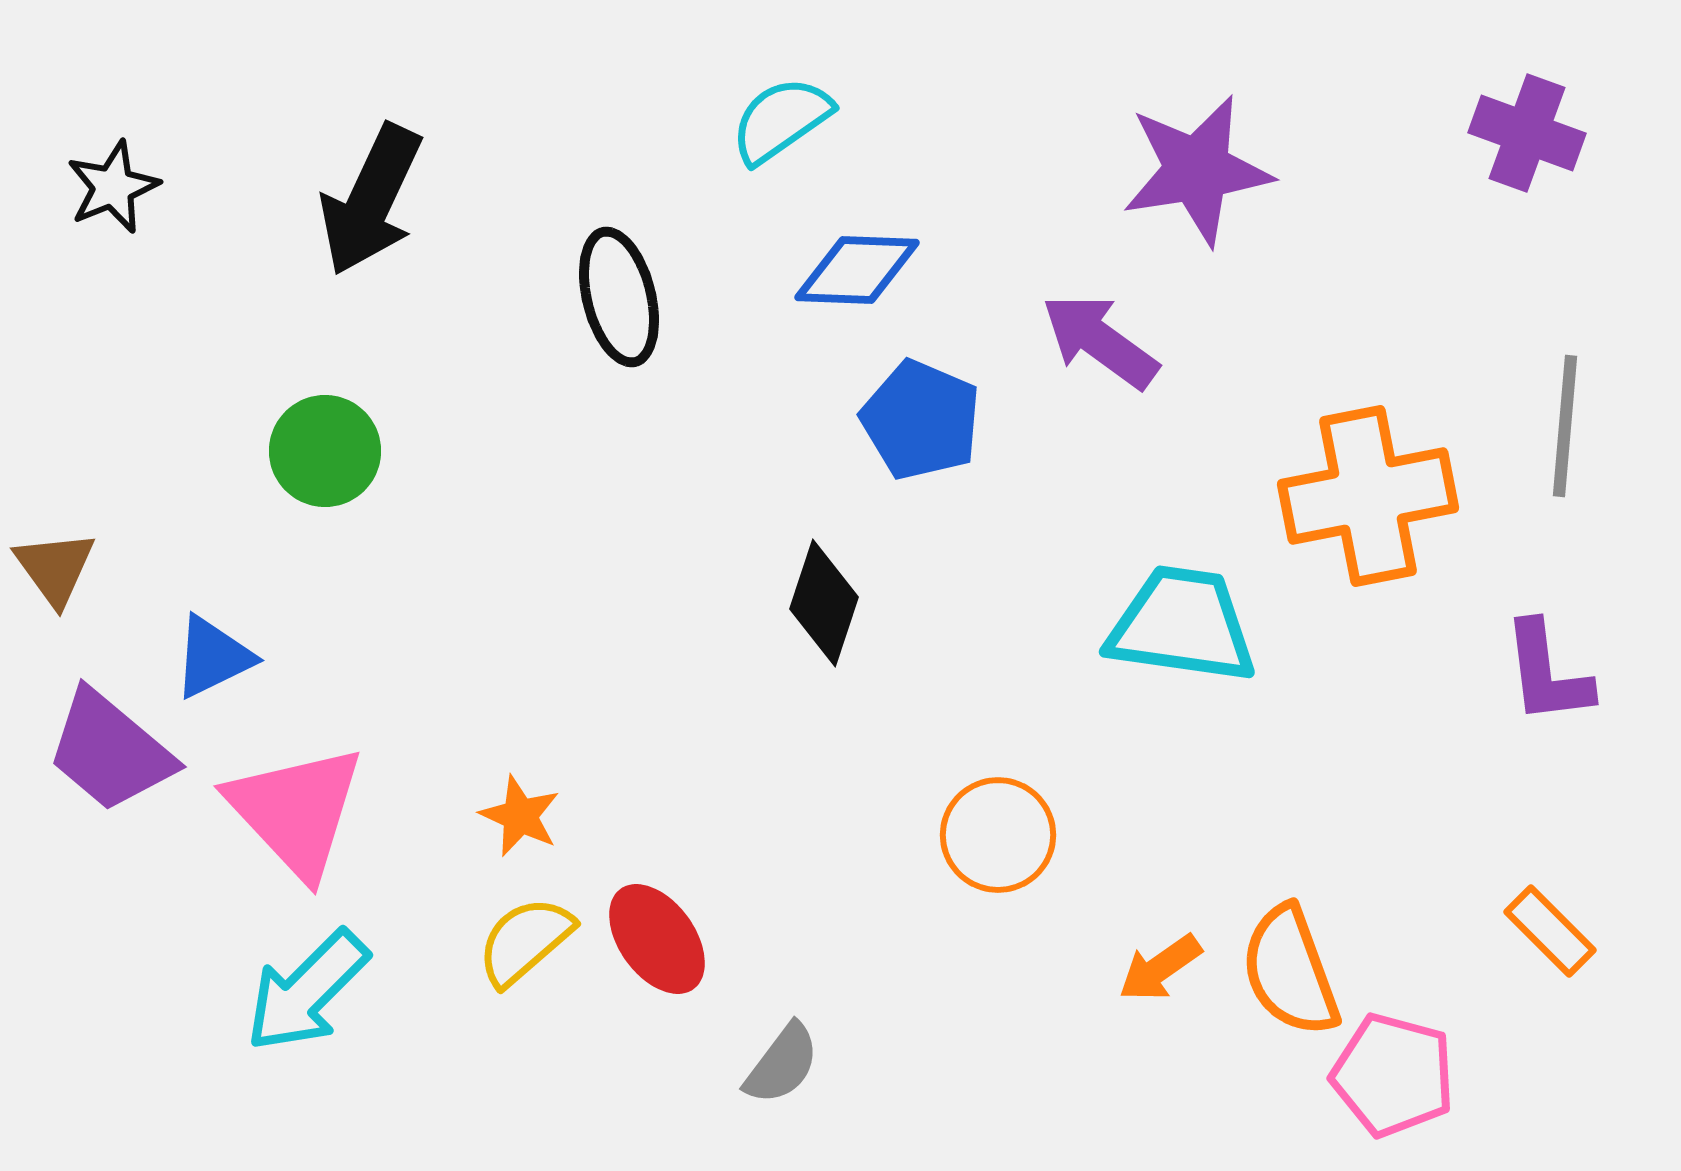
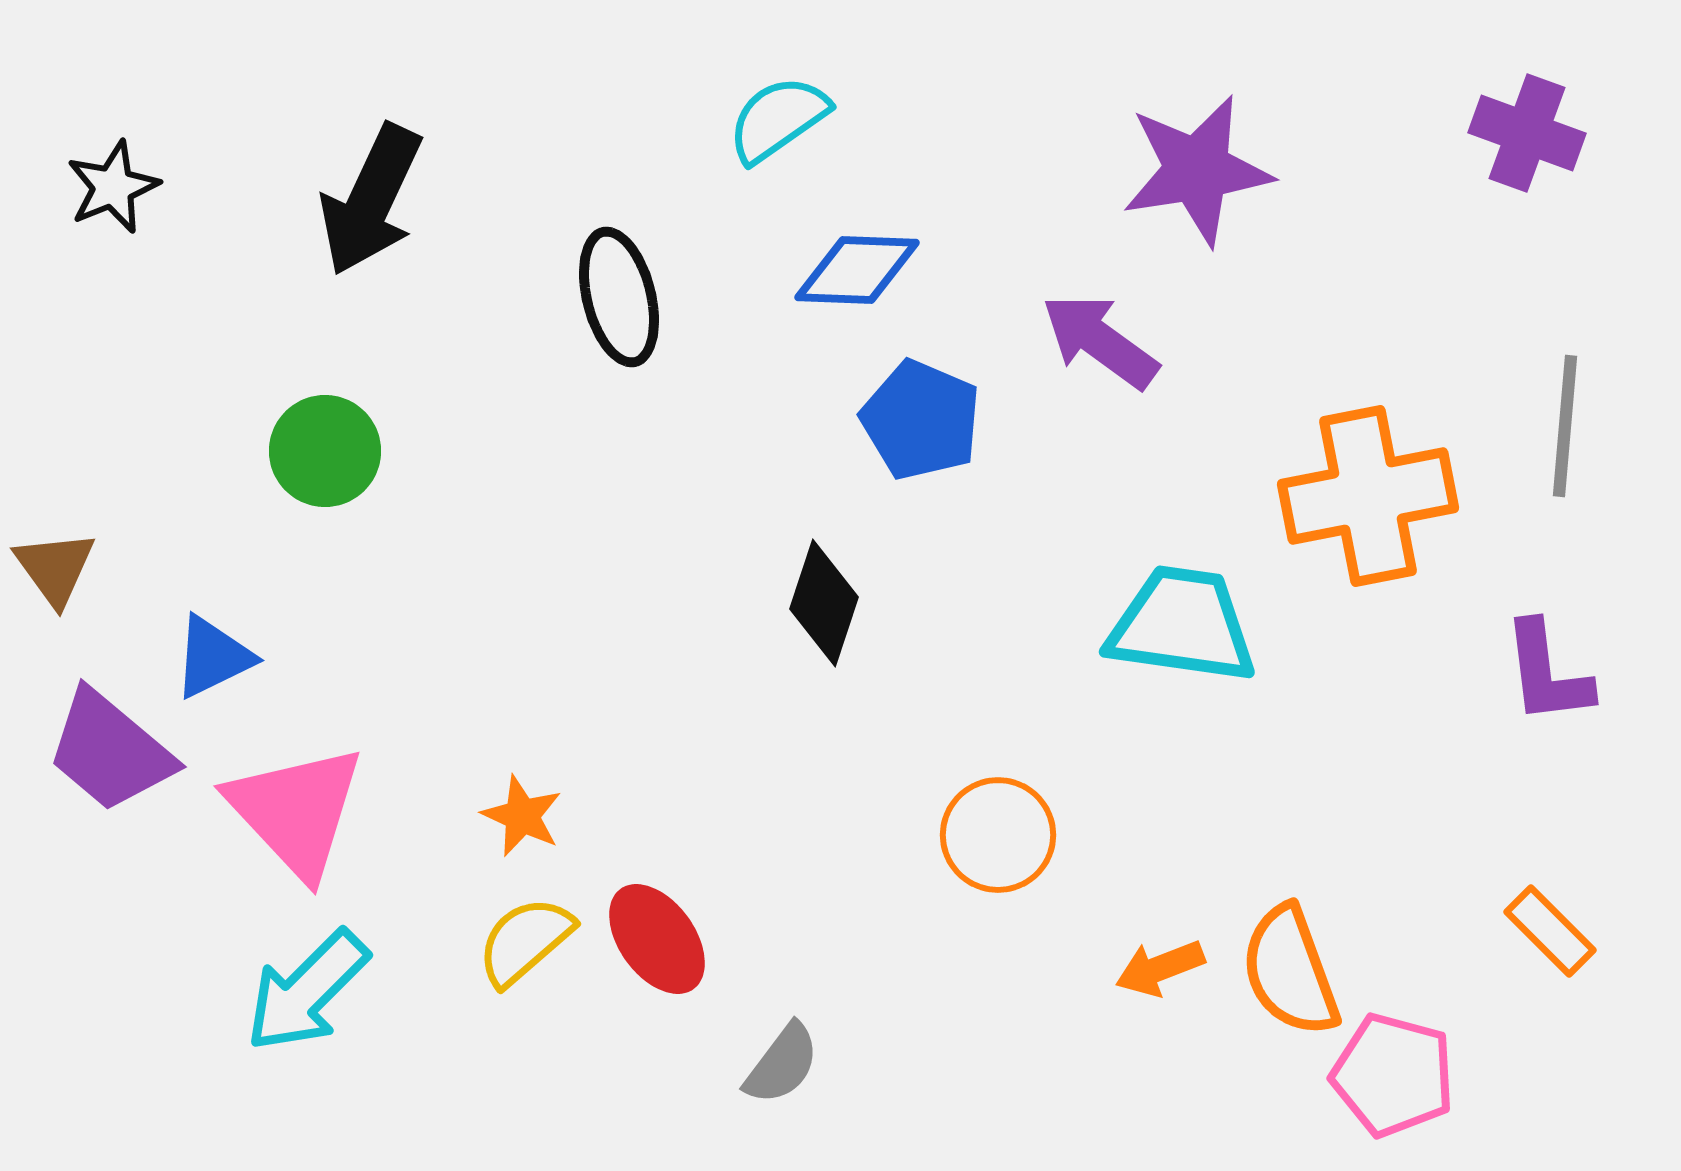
cyan semicircle: moved 3 px left, 1 px up
orange star: moved 2 px right
orange arrow: rotated 14 degrees clockwise
